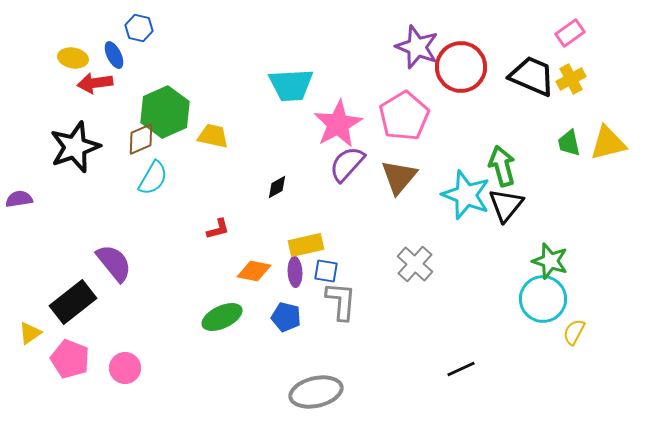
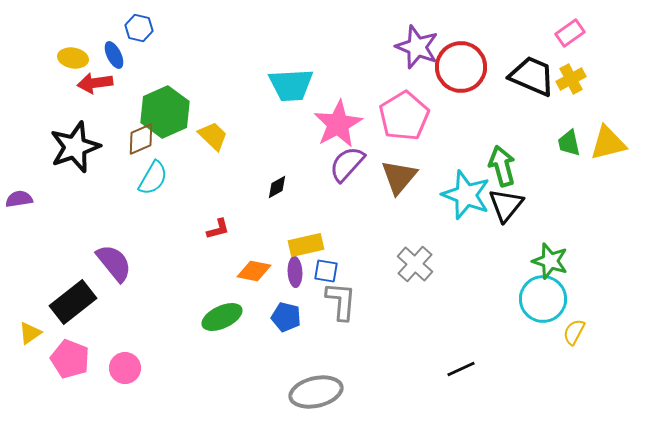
yellow trapezoid at (213, 136): rotated 32 degrees clockwise
